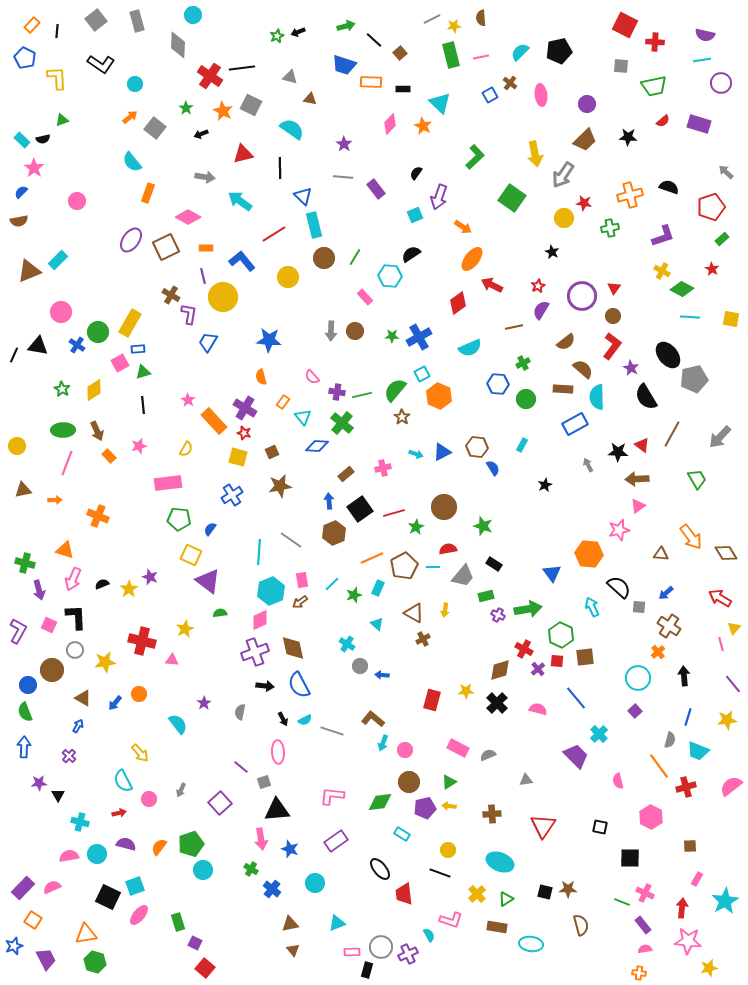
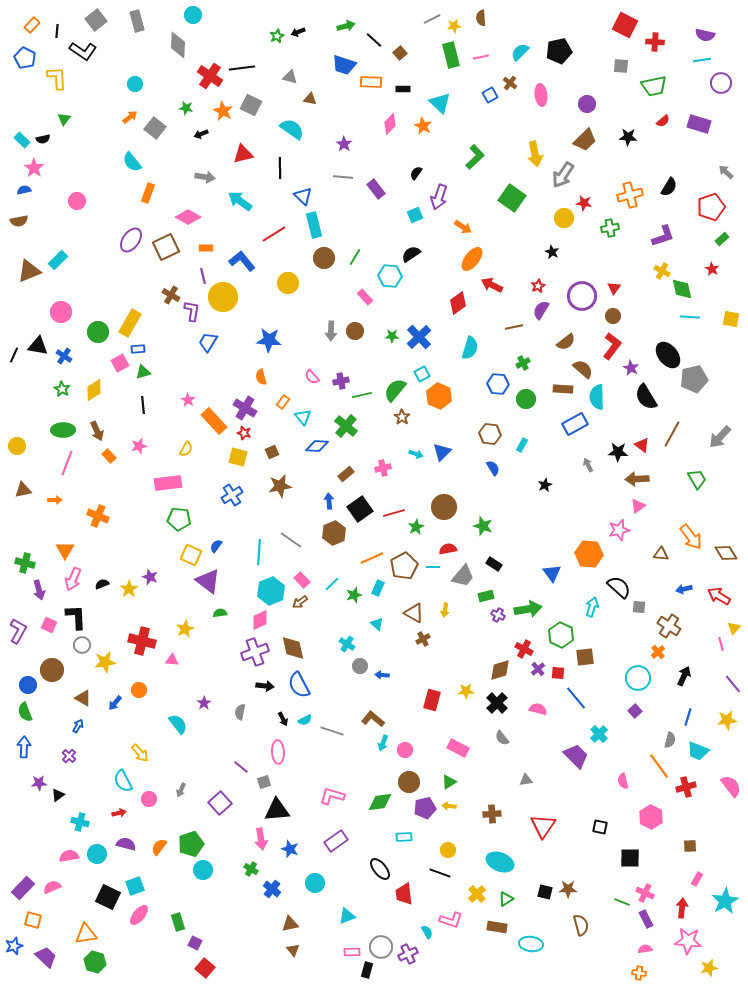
black L-shape at (101, 64): moved 18 px left, 13 px up
green star at (186, 108): rotated 24 degrees counterclockwise
green triangle at (62, 120): moved 2 px right, 1 px up; rotated 32 degrees counterclockwise
black semicircle at (669, 187): rotated 102 degrees clockwise
blue semicircle at (21, 192): moved 3 px right, 2 px up; rotated 32 degrees clockwise
yellow circle at (288, 277): moved 6 px down
green diamond at (682, 289): rotated 50 degrees clockwise
purple L-shape at (189, 314): moved 3 px right, 3 px up
blue cross at (419, 337): rotated 15 degrees counterclockwise
blue cross at (77, 345): moved 13 px left, 11 px down
cyan semicircle at (470, 348): rotated 50 degrees counterclockwise
purple cross at (337, 392): moved 4 px right, 11 px up; rotated 21 degrees counterclockwise
green cross at (342, 423): moved 4 px right, 3 px down
brown hexagon at (477, 447): moved 13 px right, 13 px up
blue triangle at (442, 452): rotated 18 degrees counterclockwise
blue semicircle at (210, 529): moved 6 px right, 17 px down
orange triangle at (65, 550): rotated 42 degrees clockwise
pink rectangle at (302, 580): rotated 35 degrees counterclockwise
blue arrow at (666, 593): moved 18 px right, 4 px up; rotated 28 degrees clockwise
red arrow at (720, 598): moved 1 px left, 2 px up
cyan arrow at (592, 607): rotated 42 degrees clockwise
gray circle at (75, 650): moved 7 px right, 5 px up
red square at (557, 661): moved 1 px right, 12 px down
black arrow at (684, 676): rotated 30 degrees clockwise
orange circle at (139, 694): moved 4 px up
gray semicircle at (488, 755): moved 14 px right, 17 px up; rotated 105 degrees counterclockwise
pink semicircle at (618, 781): moved 5 px right
pink semicircle at (731, 786): rotated 90 degrees clockwise
black triangle at (58, 795): rotated 24 degrees clockwise
pink L-shape at (332, 796): rotated 10 degrees clockwise
cyan rectangle at (402, 834): moved 2 px right, 3 px down; rotated 35 degrees counterclockwise
orange square at (33, 920): rotated 18 degrees counterclockwise
cyan triangle at (337, 923): moved 10 px right, 7 px up
purple rectangle at (643, 925): moved 3 px right, 6 px up; rotated 12 degrees clockwise
cyan semicircle at (429, 935): moved 2 px left, 3 px up
purple trapezoid at (46, 959): moved 2 px up; rotated 20 degrees counterclockwise
